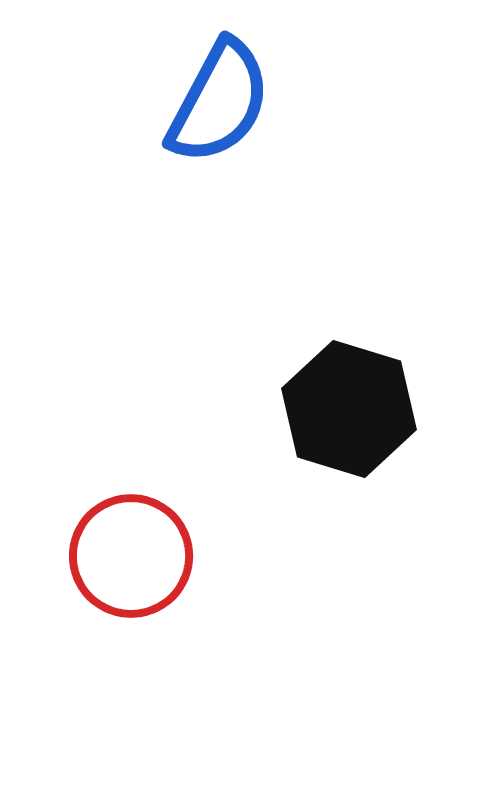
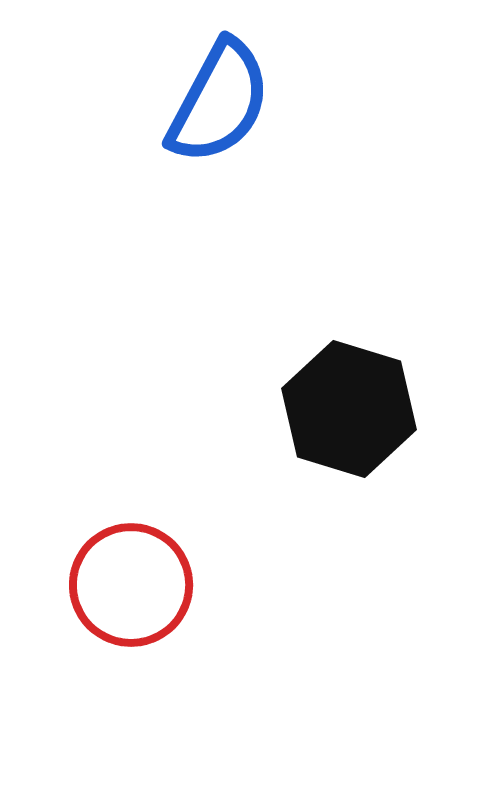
red circle: moved 29 px down
